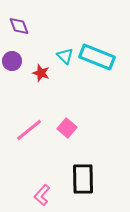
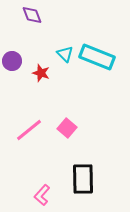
purple diamond: moved 13 px right, 11 px up
cyan triangle: moved 2 px up
